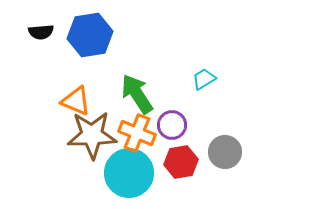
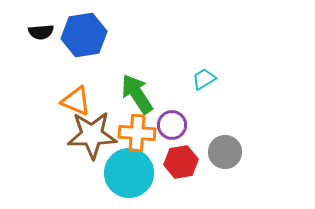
blue hexagon: moved 6 px left
orange cross: rotated 18 degrees counterclockwise
